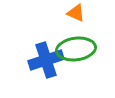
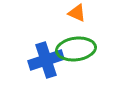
orange triangle: moved 1 px right
